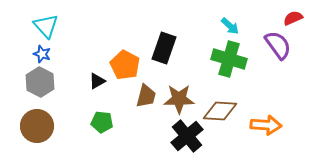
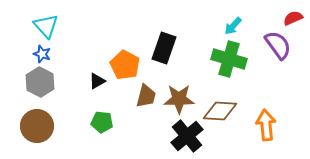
cyan arrow: moved 3 px right; rotated 90 degrees clockwise
orange arrow: rotated 100 degrees counterclockwise
